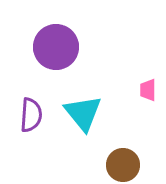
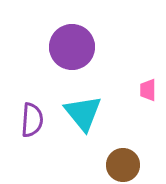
purple circle: moved 16 px right
purple semicircle: moved 1 px right, 5 px down
